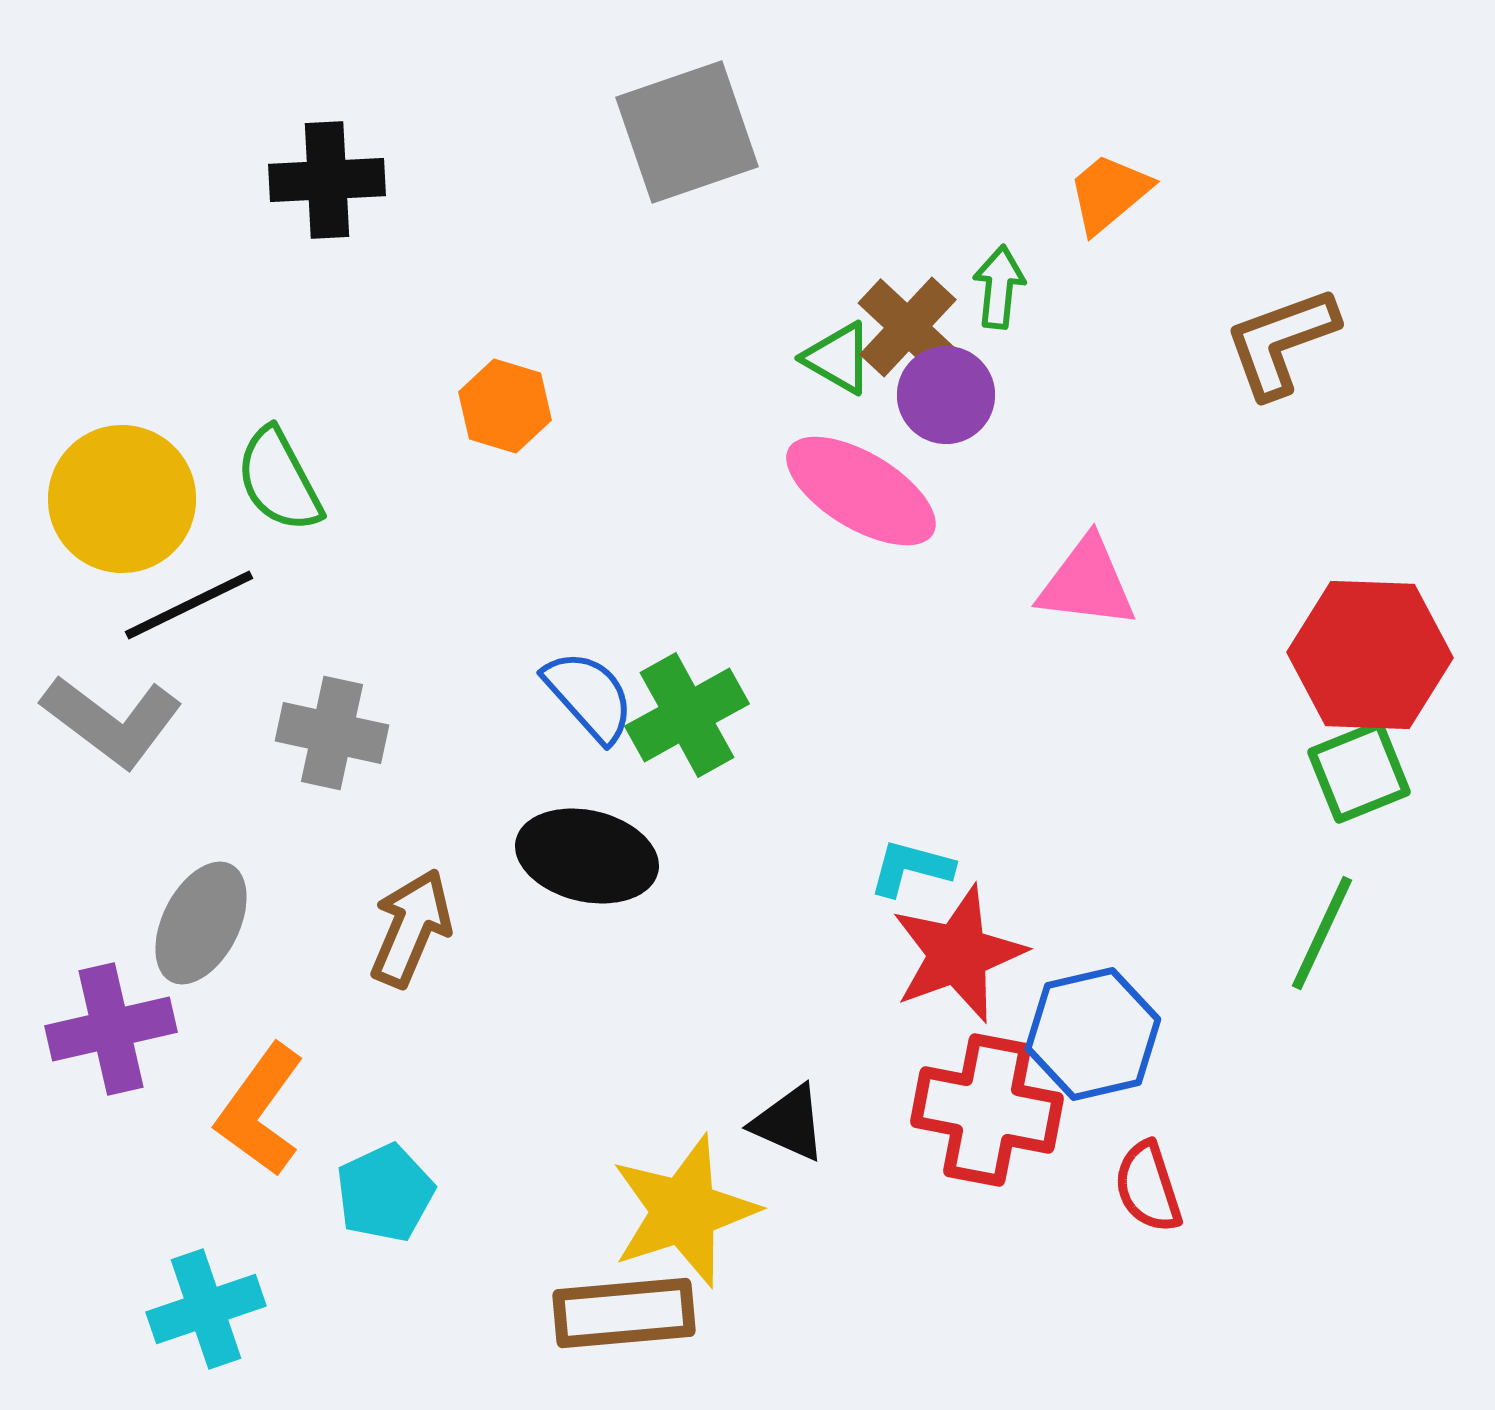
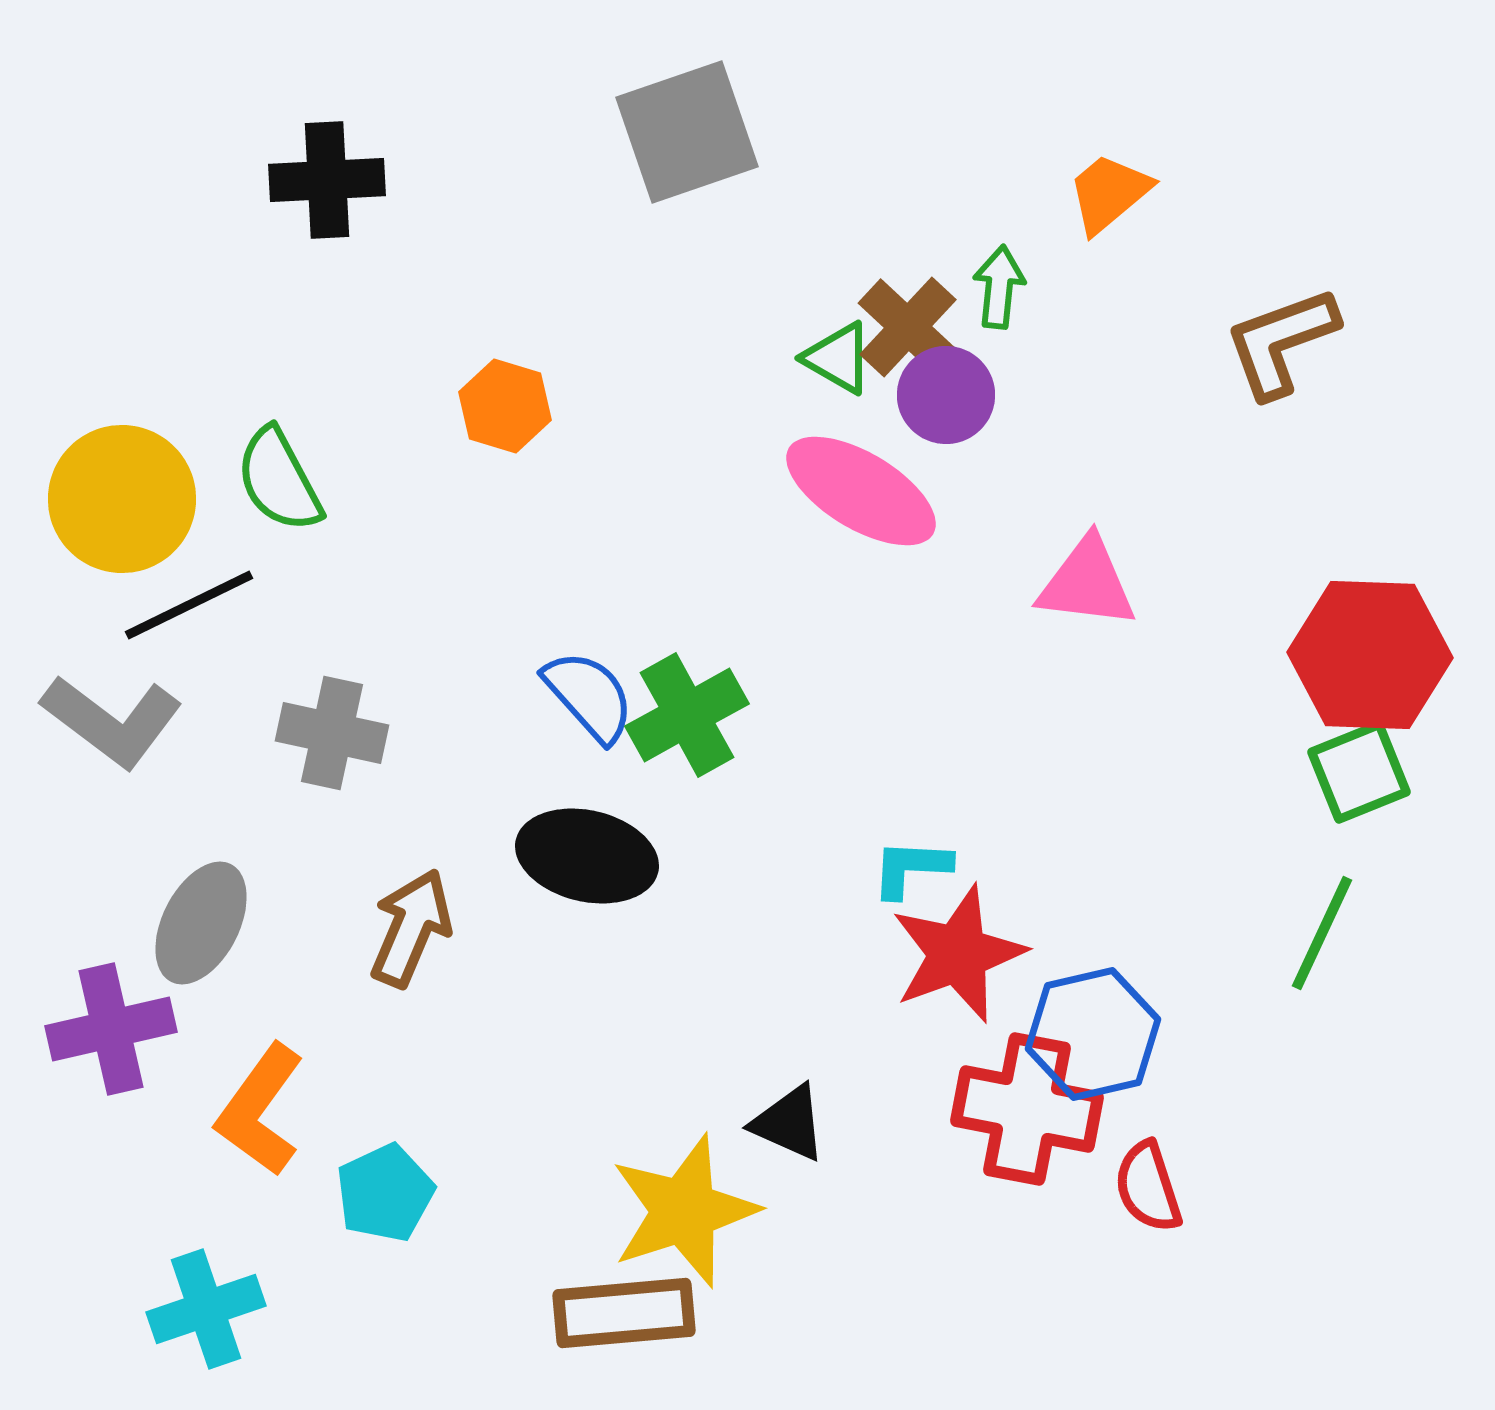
cyan L-shape: rotated 12 degrees counterclockwise
red cross: moved 40 px right, 1 px up
